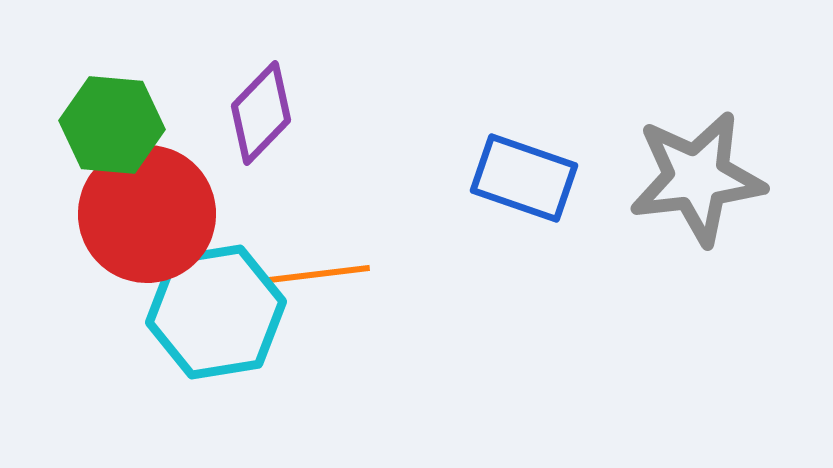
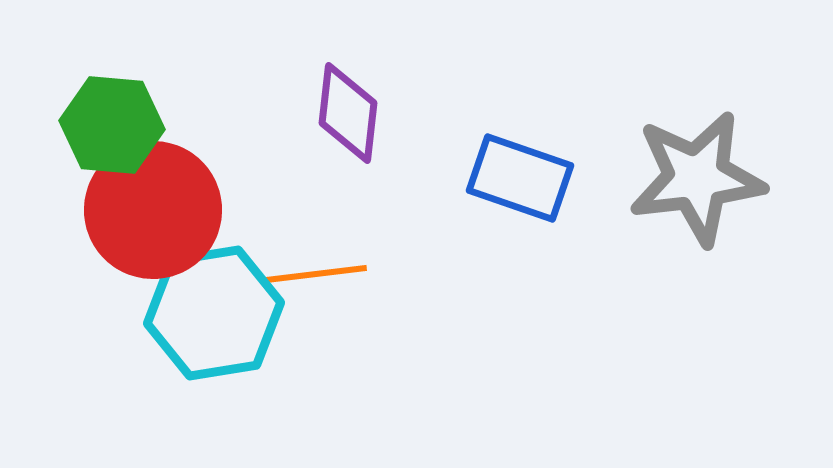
purple diamond: moved 87 px right; rotated 38 degrees counterclockwise
blue rectangle: moved 4 px left
red circle: moved 6 px right, 4 px up
orange line: moved 3 px left
cyan hexagon: moved 2 px left, 1 px down
